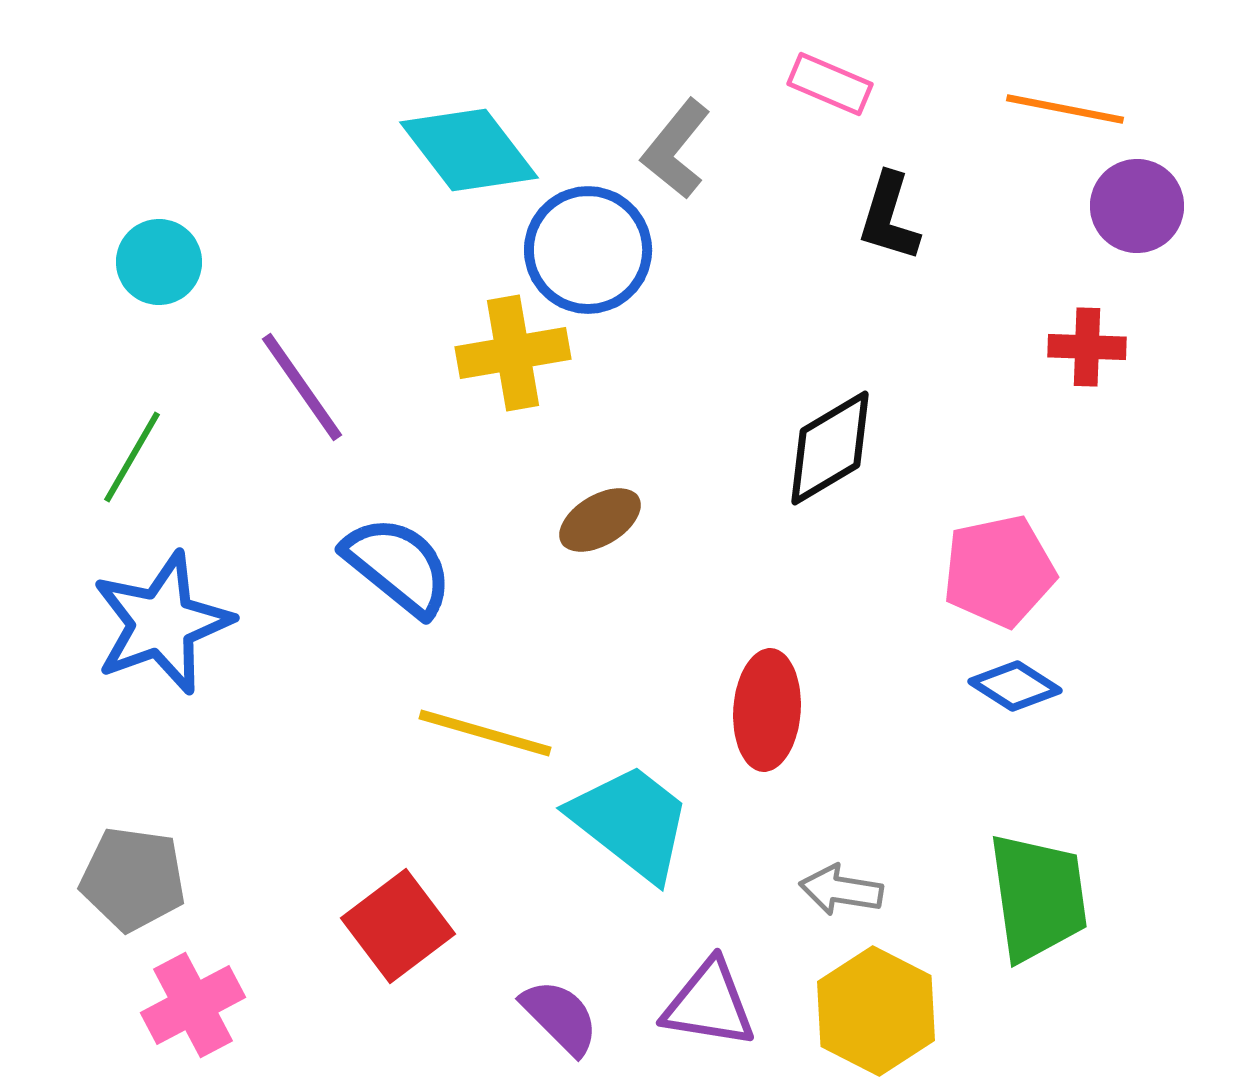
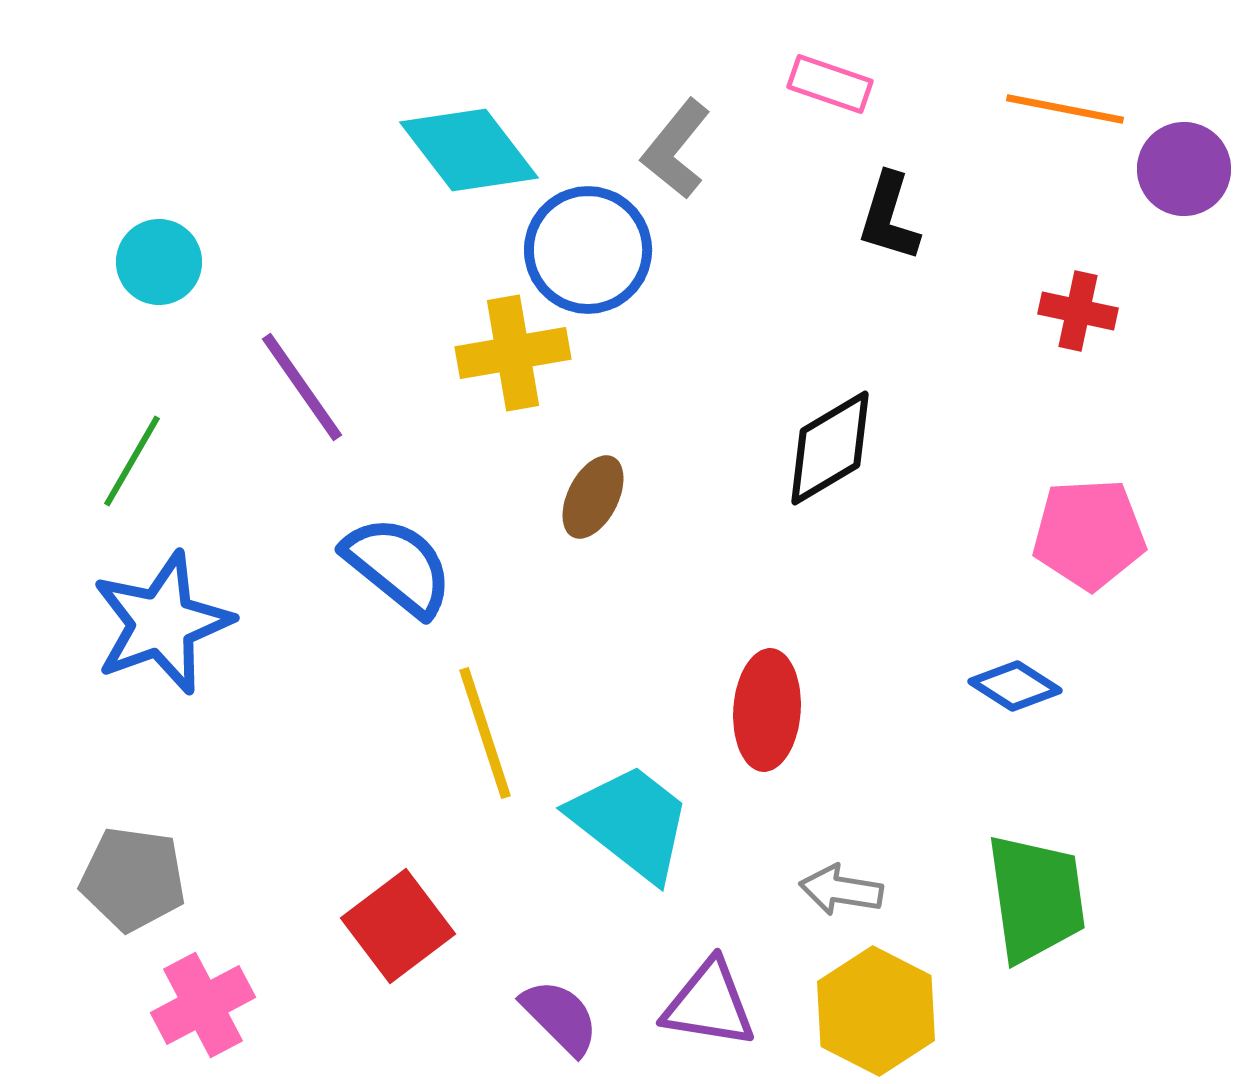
pink rectangle: rotated 4 degrees counterclockwise
purple circle: moved 47 px right, 37 px up
red cross: moved 9 px left, 36 px up; rotated 10 degrees clockwise
green line: moved 4 px down
brown ellipse: moved 7 px left, 23 px up; rotated 32 degrees counterclockwise
pink pentagon: moved 90 px right, 37 px up; rotated 9 degrees clockwise
yellow line: rotated 56 degrees clockwise
green trapezoid: moved 2 px left, 1 px down
pink cross: moved 10 px right
